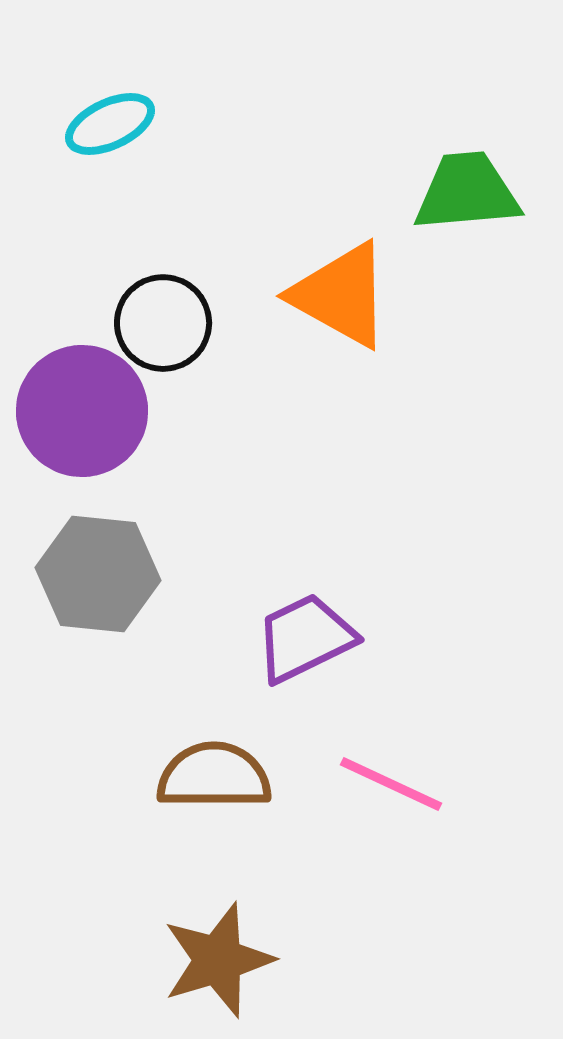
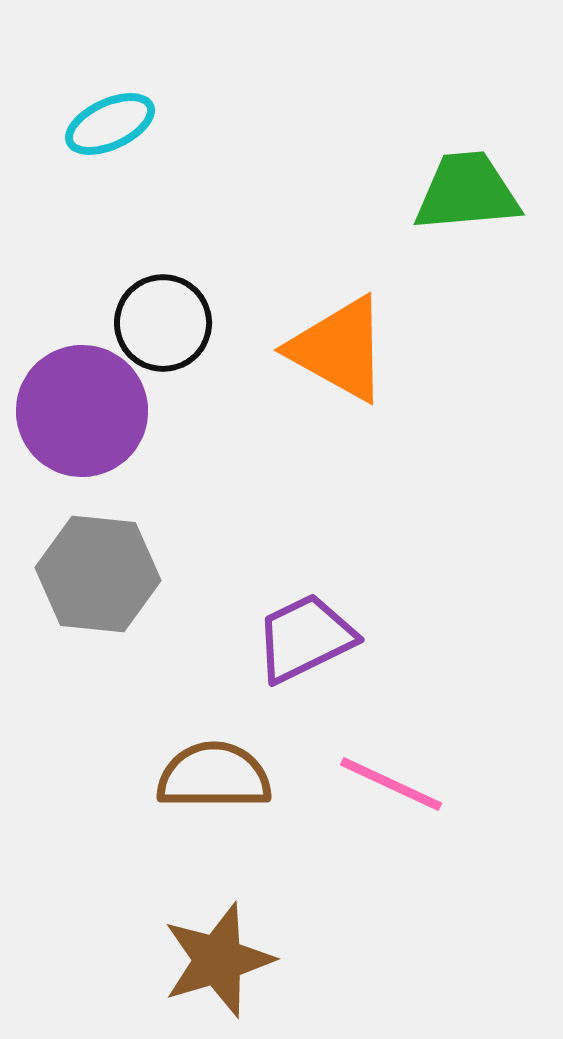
orange triangle: moved 2 px left, 54 px down
